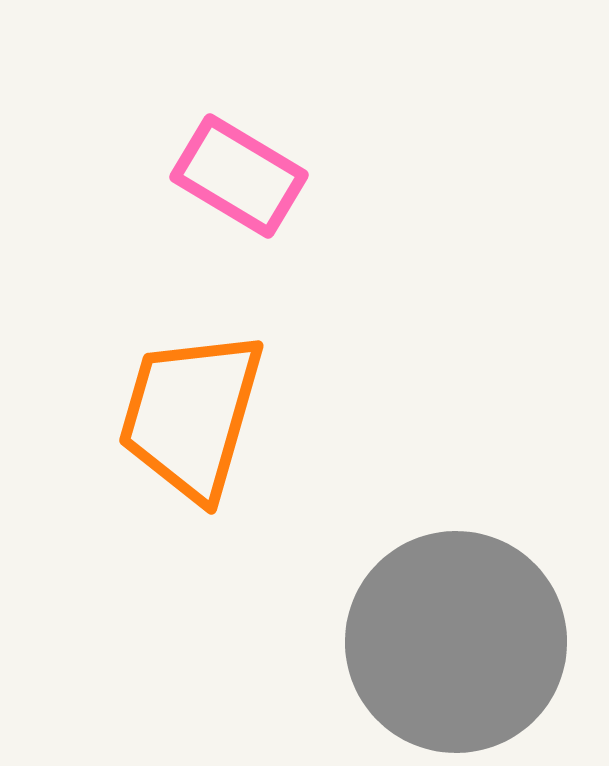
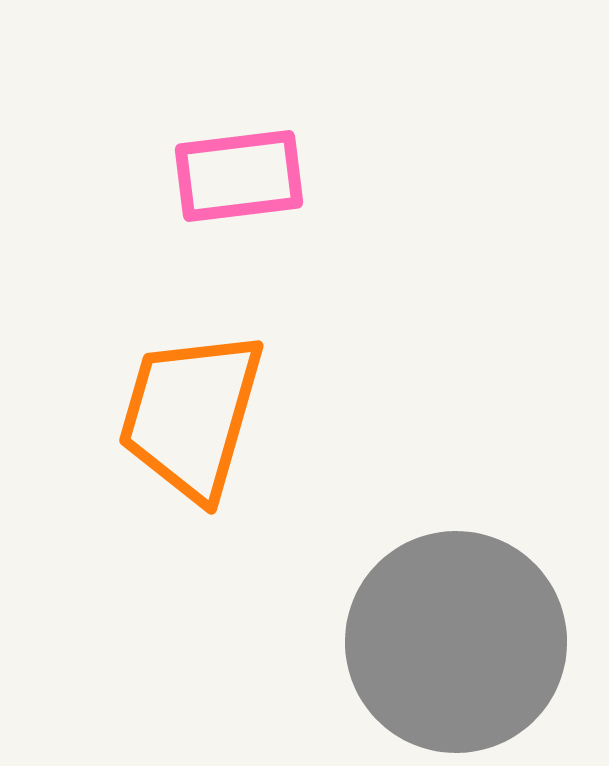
pink rectangle: rotated 38 degrees counterclockwise
